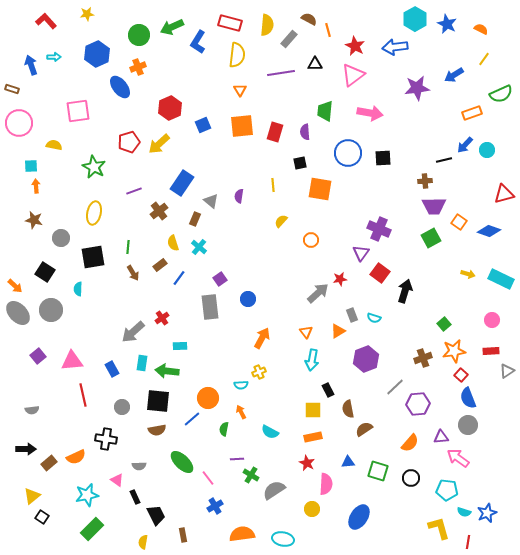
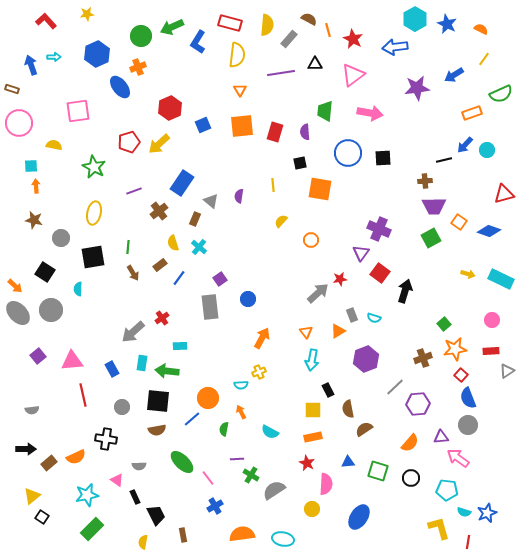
green circle at (139, 35): moved 2 px right, 1 px down
red star at (355, 46): moved 2 px left, 7 px up
orange star at (454, 351): moved 1 px right, 2 px up
